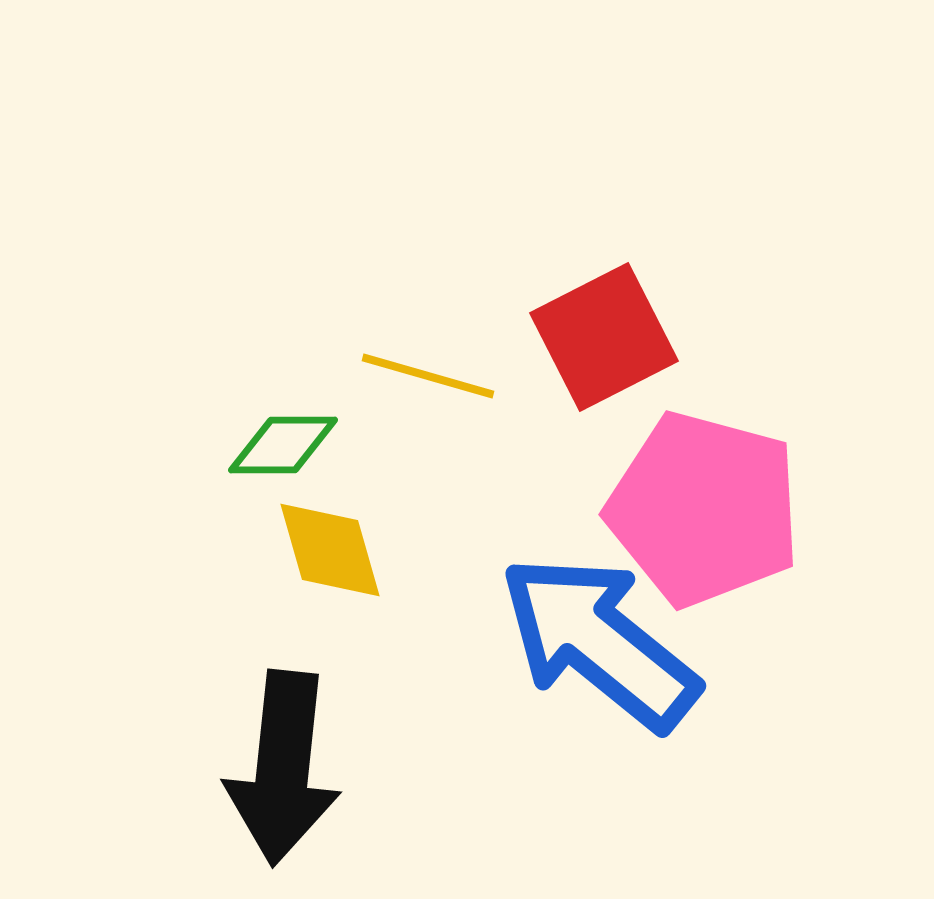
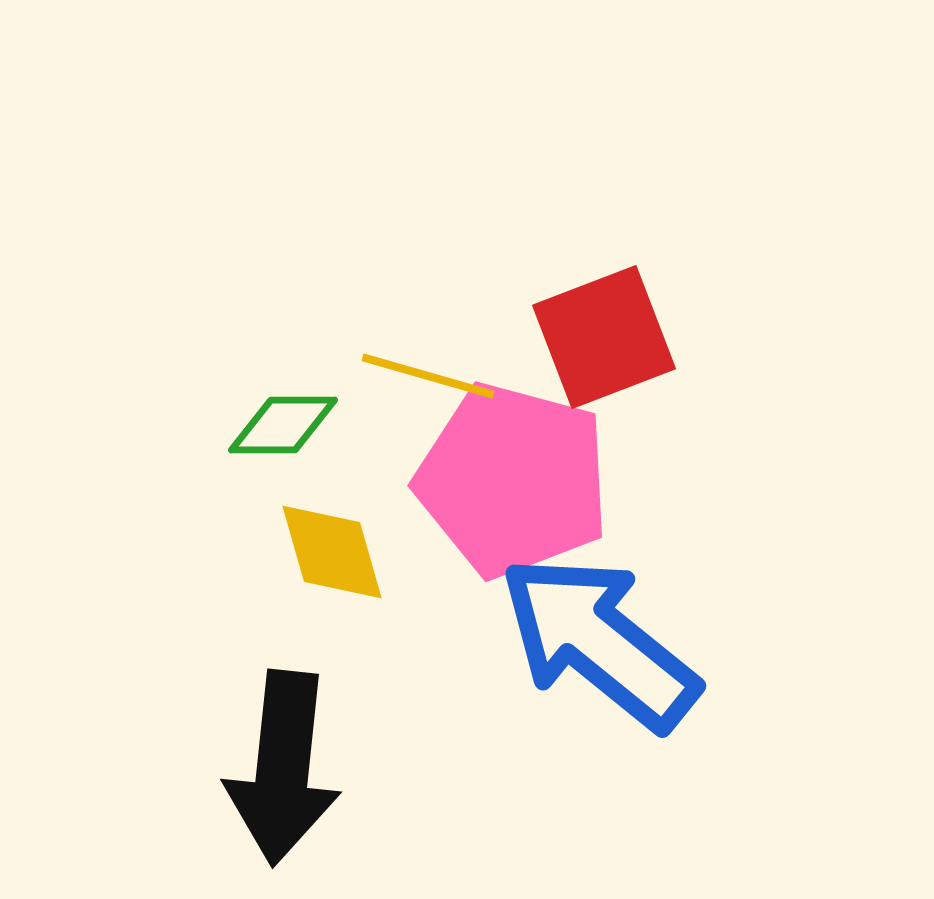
red square: rotated 6 degrees clockwise
green diamond: moved 20 px up
pink pentagon: moved 191 px left, 29 px up
yellow diamond: moved 2 px right, 2 px down
